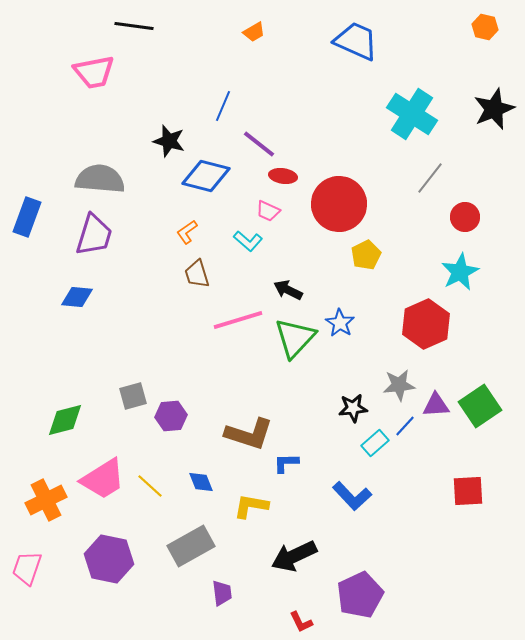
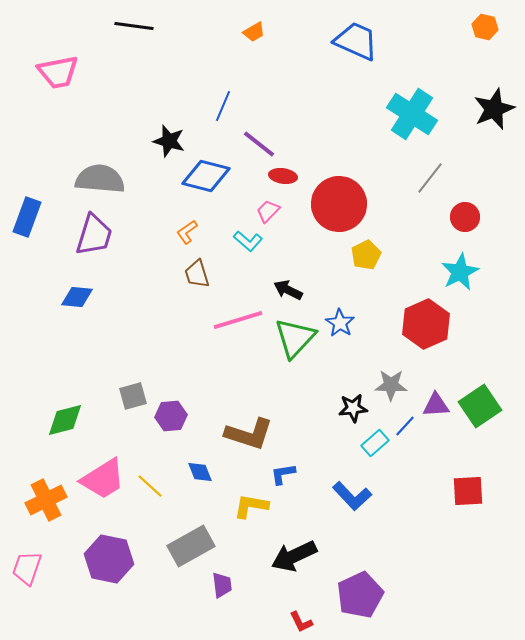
pink trapezoid at (94, 72): moved 36 px left
pink trapezoid at (268, 211): rotated 110 degrees clockwise
gray star at (399, 385): moved 8 px left; rotated 8 degrees clockwise
blue L-shape at (286, 463): moved 3 px left, 11 px down; rotated 8 degrees counterclockwise
blue diamond at (201, 482): moved 1 px left, 10 px up
purple trapezoid at (222, 593): moved 8 px up
